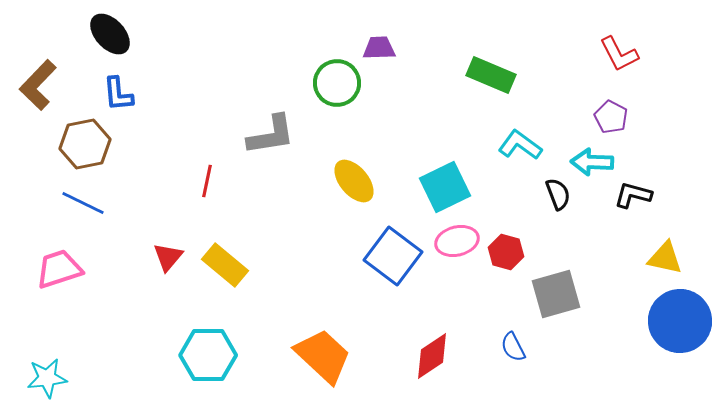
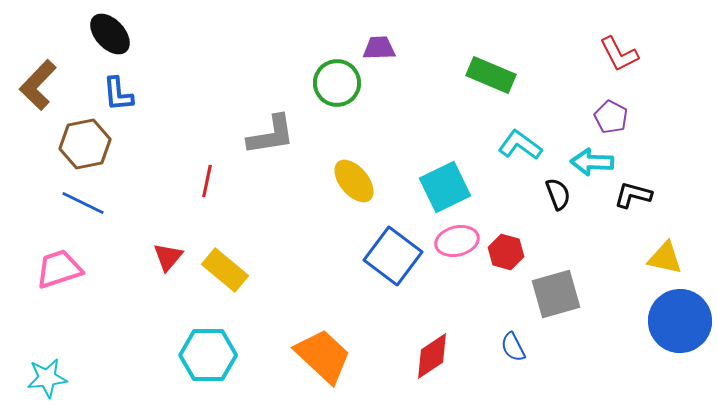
yellow rectangle: moved 5 px down
